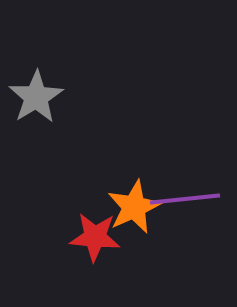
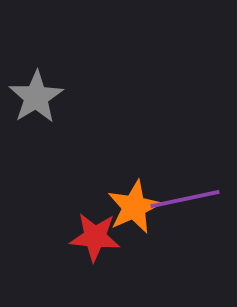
purple line: rotated 6 degrees counterclockwise
